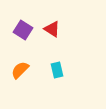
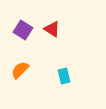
cyan rectangle: moved 7 px right, 6 px down
